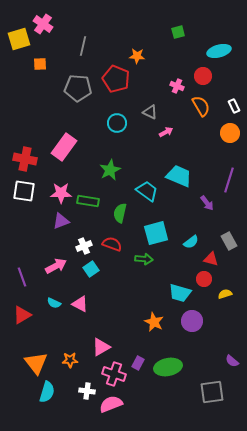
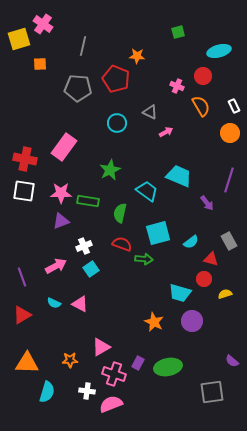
cyan square at (156, 233): moved 2 px right
red semicircle at (112, 244): moved 10 px right
orange triangle at (36, 363): moved 9 px left; rotated 50 degrees counterclockwise
